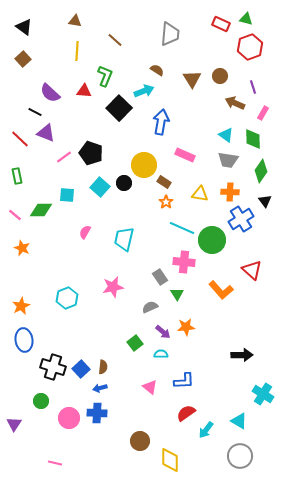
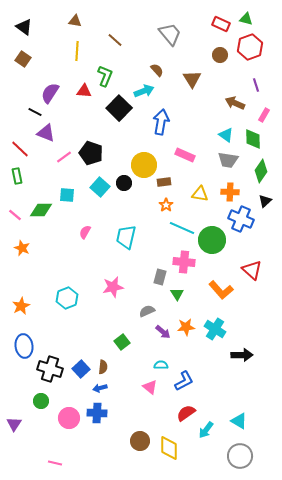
gray trapezoid at (170, 34): rotated 45 degrees counterclockwise
brown square at (23, 59): rotated 14 degrees counterclockwise
brown semicircle at (157, 70): rotated 16 degrees clockwise
brown circle at (220, 76): moved 21 px up
purple line at (253, 87): moved 3 px right, 2 px up
purple semicircle at (50, 93): rotated 80 degrees clockwise
pink rectangle at (263, 113): moved 1 px right, 2 px down
red line at (20, 139): moved 10 px down
brown rectangle at (164, 182): rotated 40 degrees counterclockwise
black triangle at (265, 201): rotated 24 degrees clockwise
orange star at (166, 202): moved 3 px down
blue cross at (241, 219): rotated 35 degrees counterclockwise
cyan trapezoid at (124, 239): moved 2 px right, 2 px up
gray rectangle at (160, 277): rotated 49 degrees clockwise
gray semicircle at (150, 307): moved 3 px left, 4 px down
blue ellipse at (24, 340): moved 6 px down
green square at (135, 343): moved 13 px left, 1 px up
cyan semicircle at (161, 354): moved 11 px down
black cross at (53, 367): moved 3 px left, 2 px down
blue L-shape at (184, 381): rotated 25 degrees counterclockwise
cyan cross at (263, 394): moved 48 px left, 65 px up
yellow diamond at (170, 460): moved 1 px left, 12 px up
